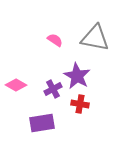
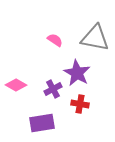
purple star: moved 3 px up
